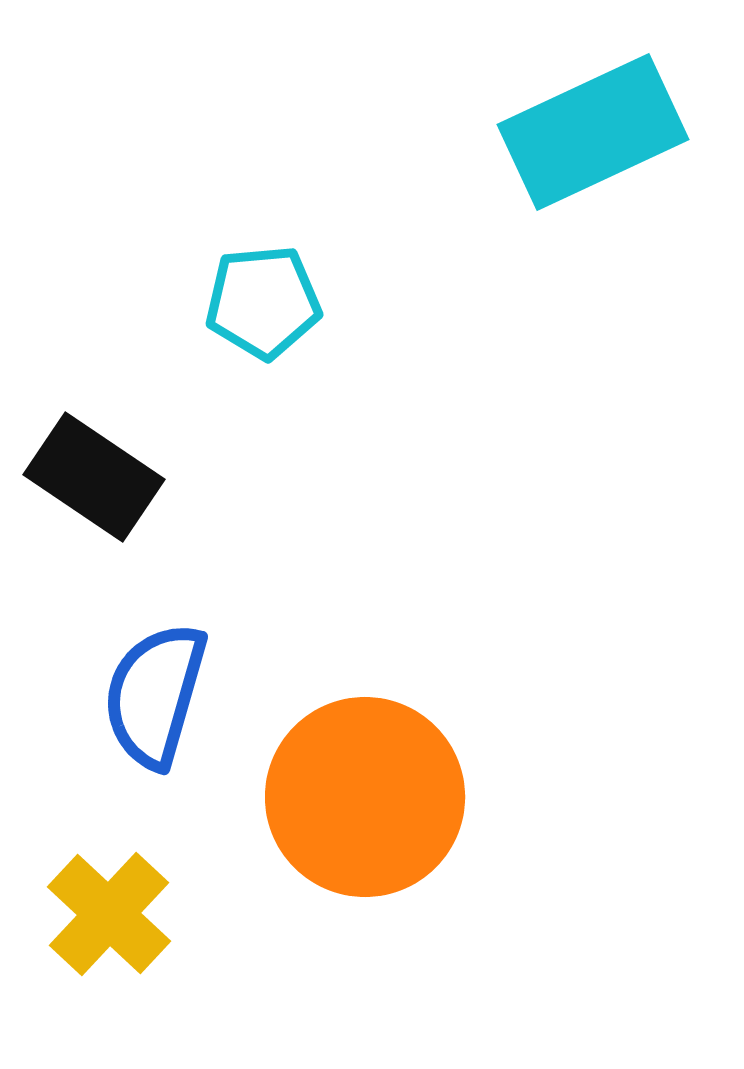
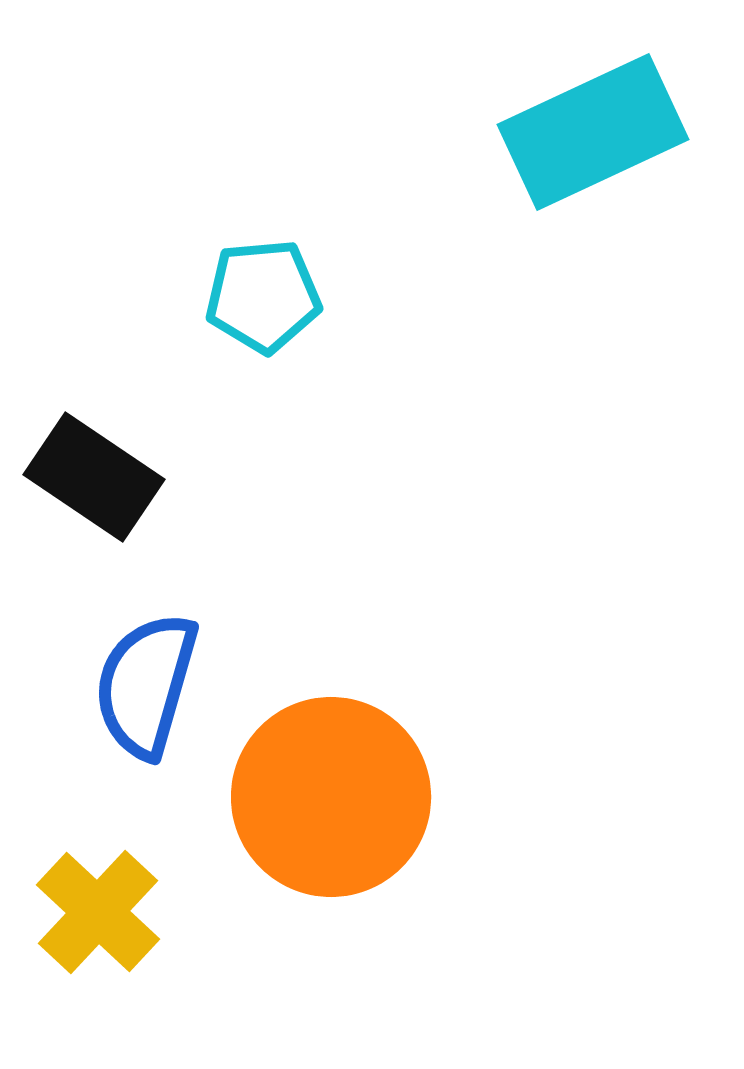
cyan pentagon: moved 6 px up
blue semicircle: moved 9 px left, 10 px up
orange circle: moved 34 px left
yellow cross: moved 11 px left, 2 px up
